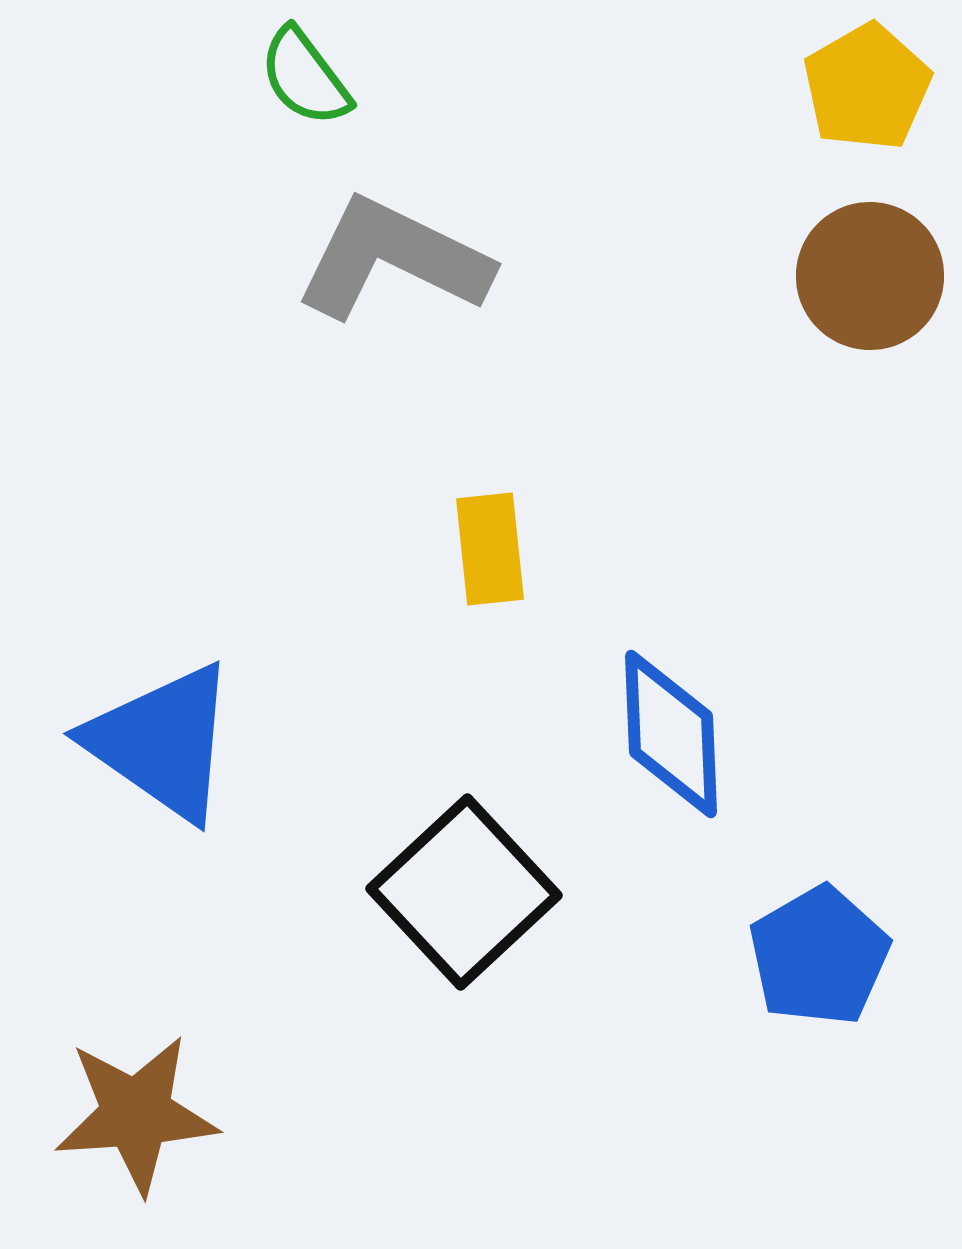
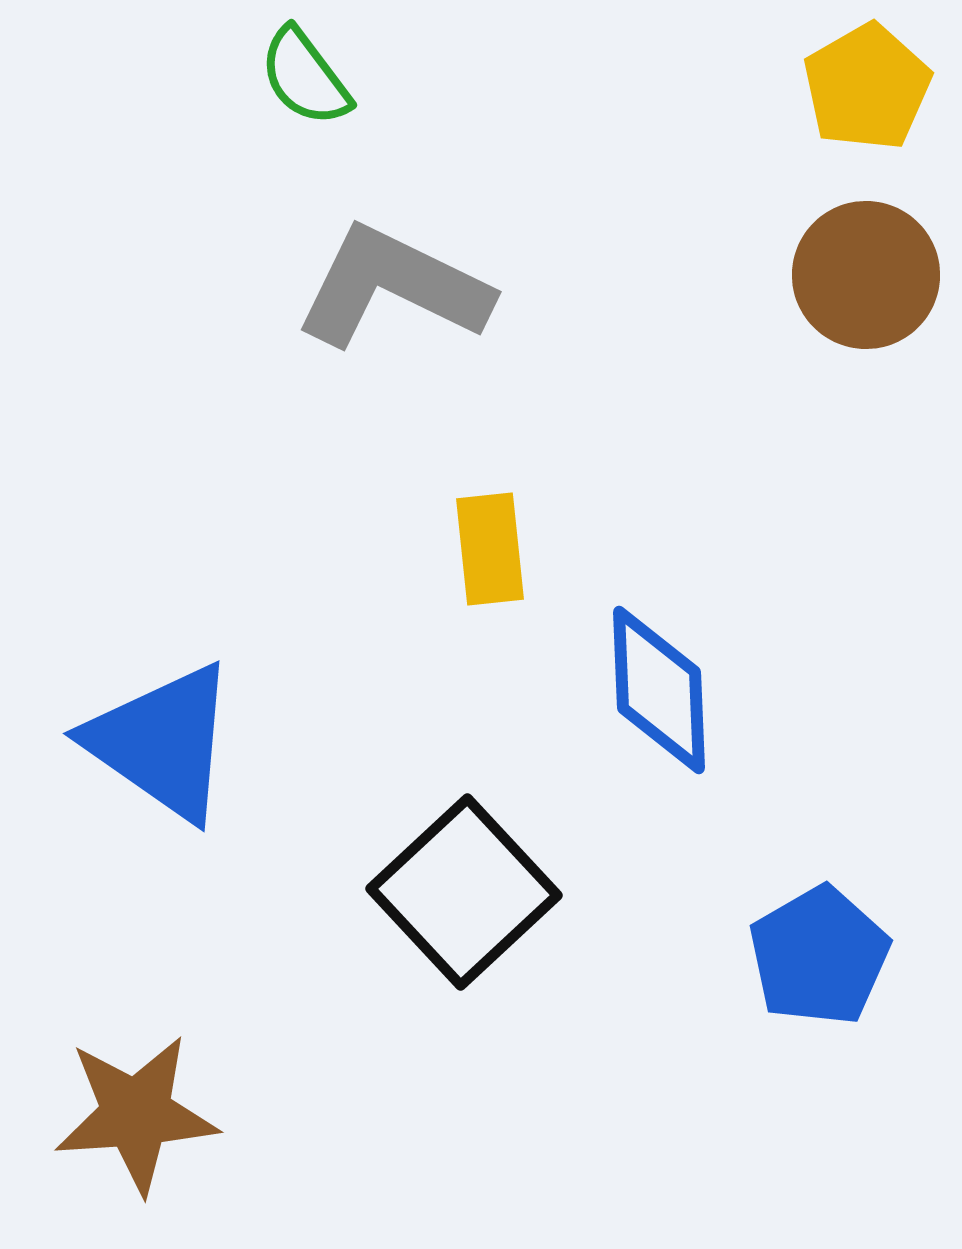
gray L-shape: moved 28 px down
brown circle: moved 4 px left, 1 px up
blue diamond: moved 12 px left, 44 px up
